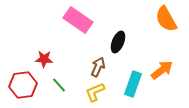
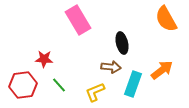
pink rectangle: rotated 24 degrees clockwise
black ellipse: moved 4 px right, 1 px down; rotated 35 degrees counterclockwise
brown arrow: moved 13 px right; rotated 72 degrees clockwise
